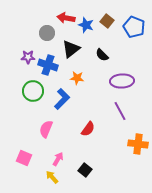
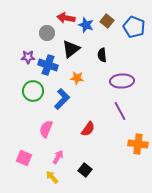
black semicircle: rotated 40 degrees clockwise
pink arrow: moved 2 px up
